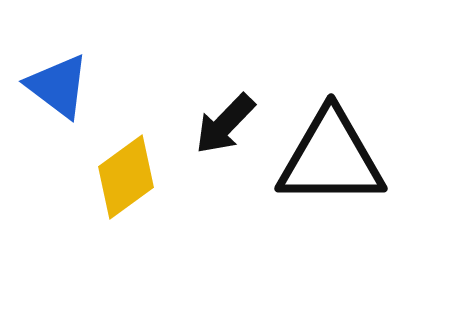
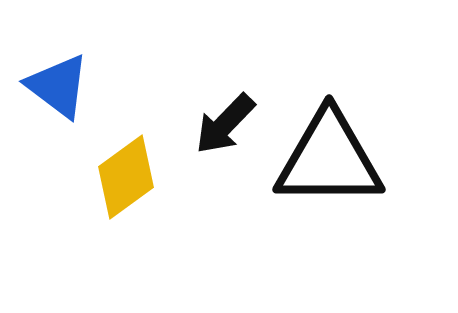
black triangle: moved 2 px left, 1 px down
